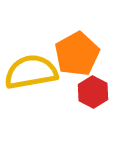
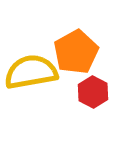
orange pentagon: moved 1 px left, 2 px up
